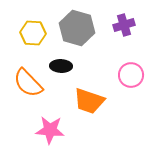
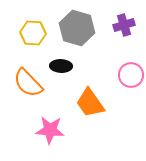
orange trapezoid: moved 1 px right, 2 px down; rotated 36 degrees clockwise
